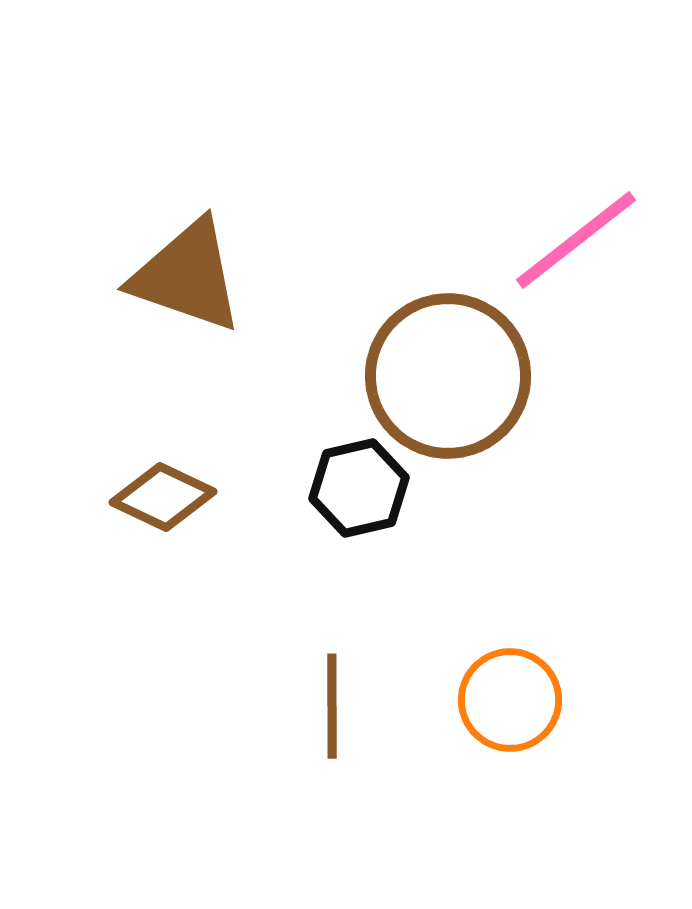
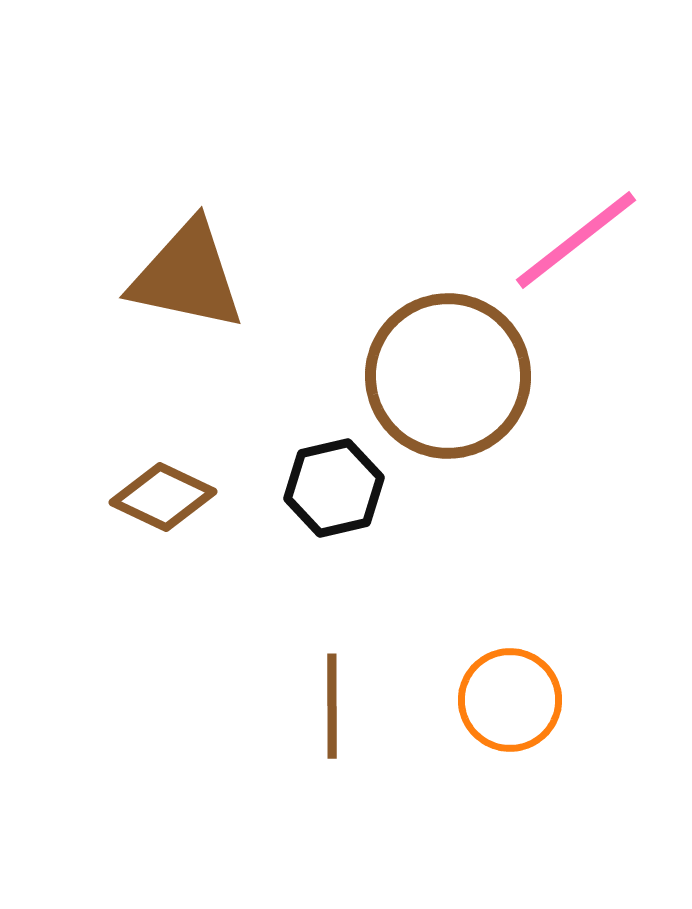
brown triangle: rotated 7 degrees counterclockwise
black hexagon: moved 25 px left
